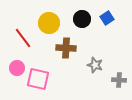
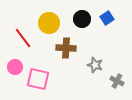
pink circle: moved 2 px left, 1 px up
gray cross: moved 2 px left, 1 px down; rotated 24 degrees clockwise
